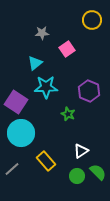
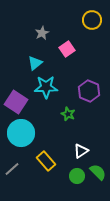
gray star: rotated 24 degrees counterclockwise
